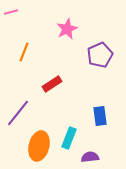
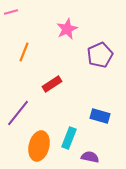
blue rectangle: rotated 66 degrees counterclockwise
purple semicircle: rotated 18 degrees clockwise
